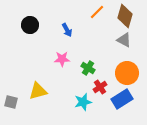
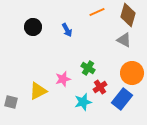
orange line: rotated 21 degrees clockwise
brown diamond: moved 3 px right, 1 px up
black circle: moved 3 px right, 2 px down
pink star: moved 1 px right, 20 px down; rotated 14 degrees counterclockwise
orange circle: moved 5 px right
yellow triangle: rotated 12 degrees counterclockwise
blue rectangle: rotated 20 degrees counterclockwise
